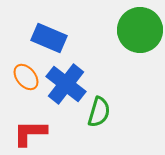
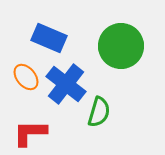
green circle: moved 19 px left, 16 px down
